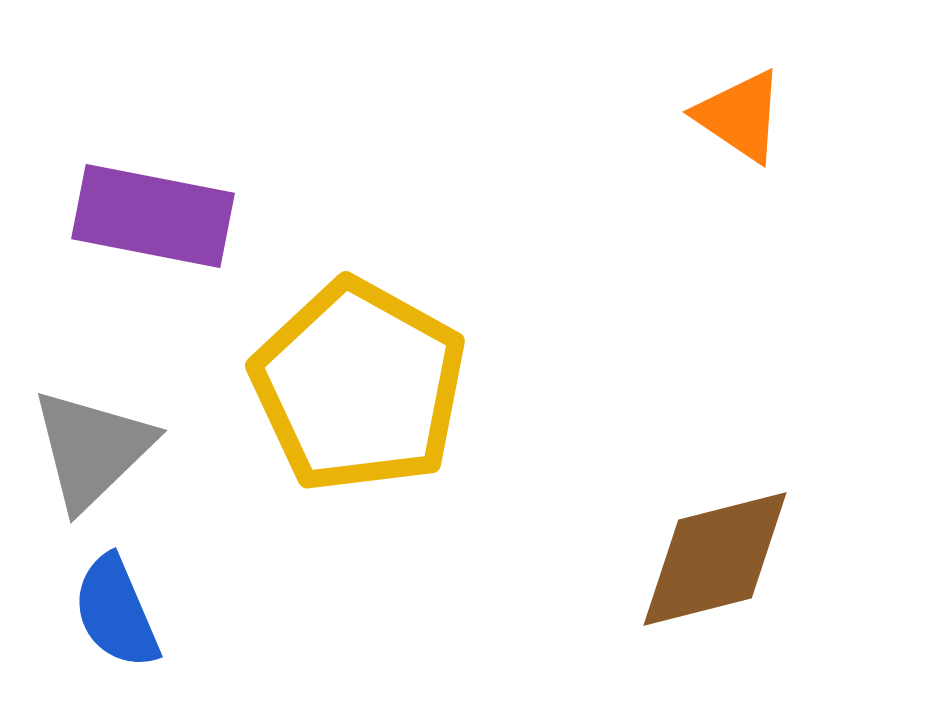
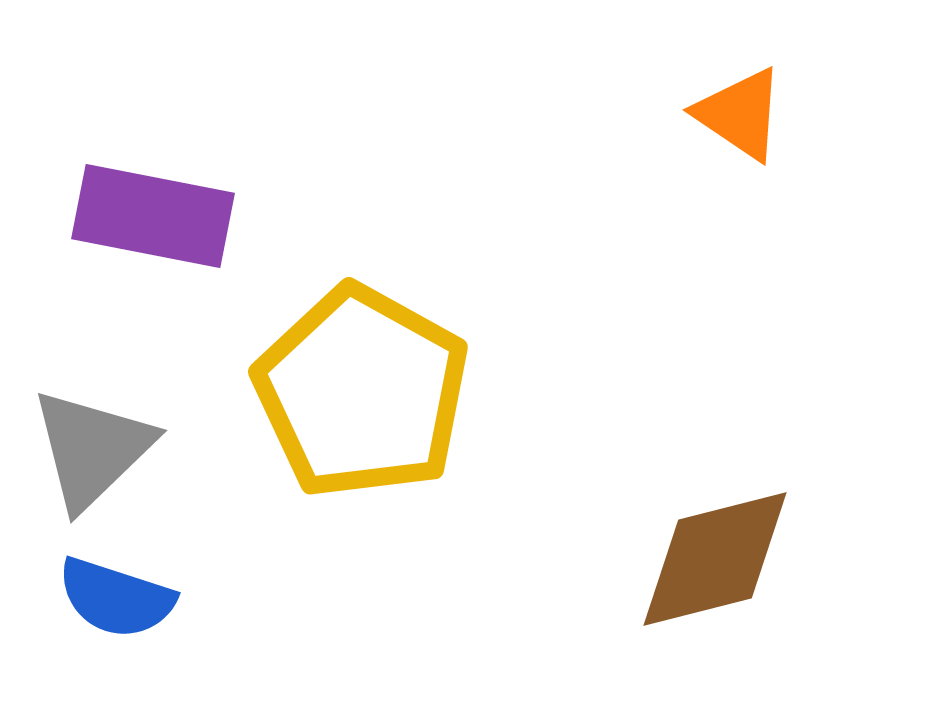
orange triangle: moved 2 px up
yellow pentagon: moved 3 px right, 6 px down
blue semicircle: moved 14 px up; rotated 49 degrees counterclockwise
